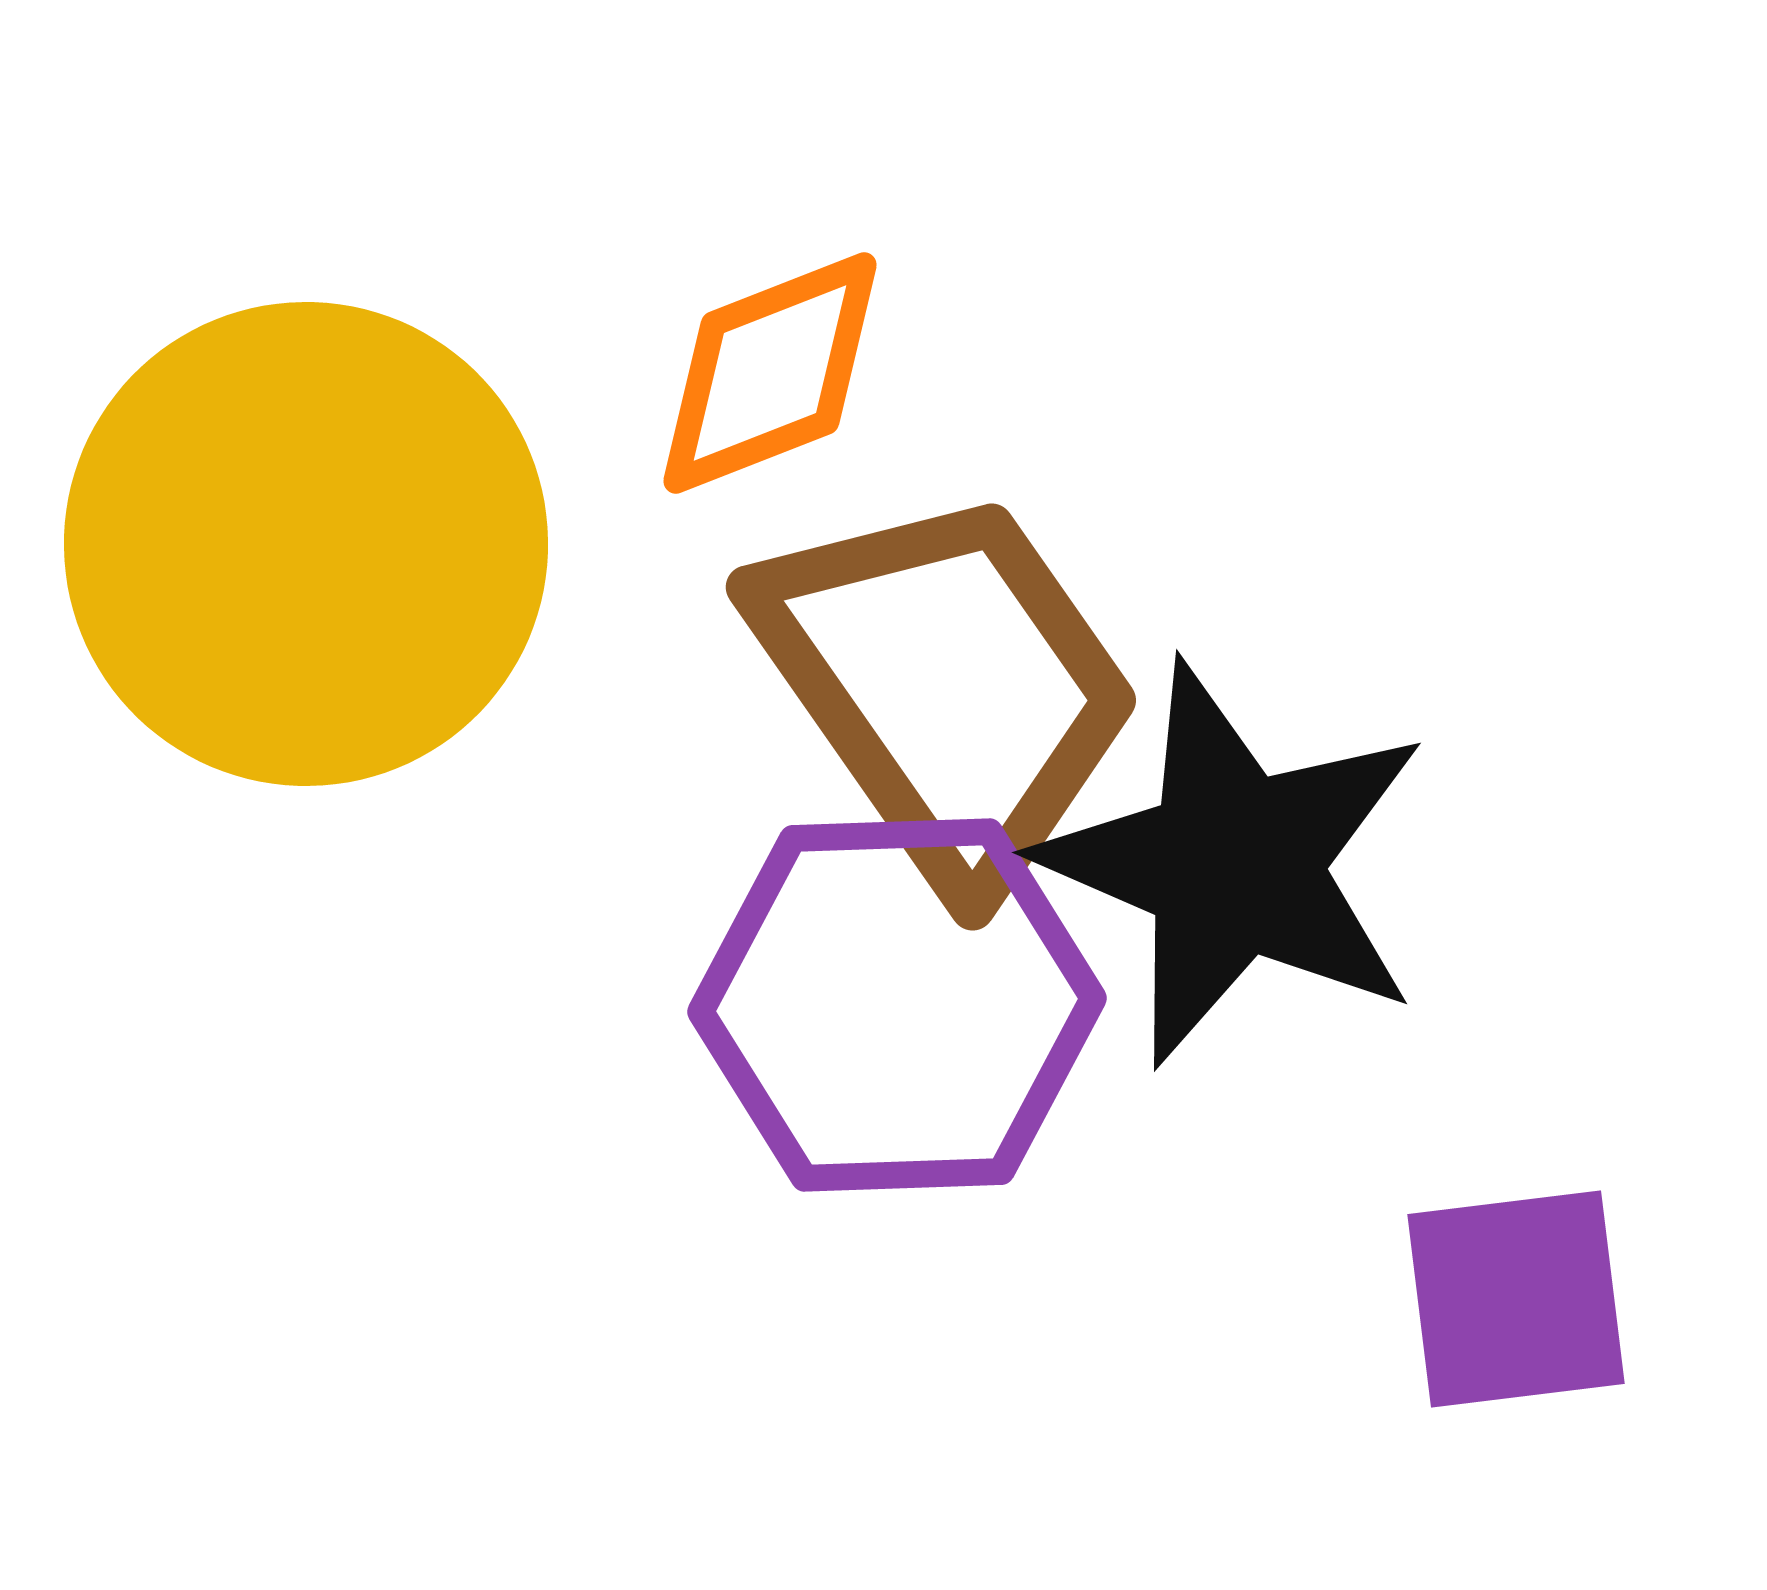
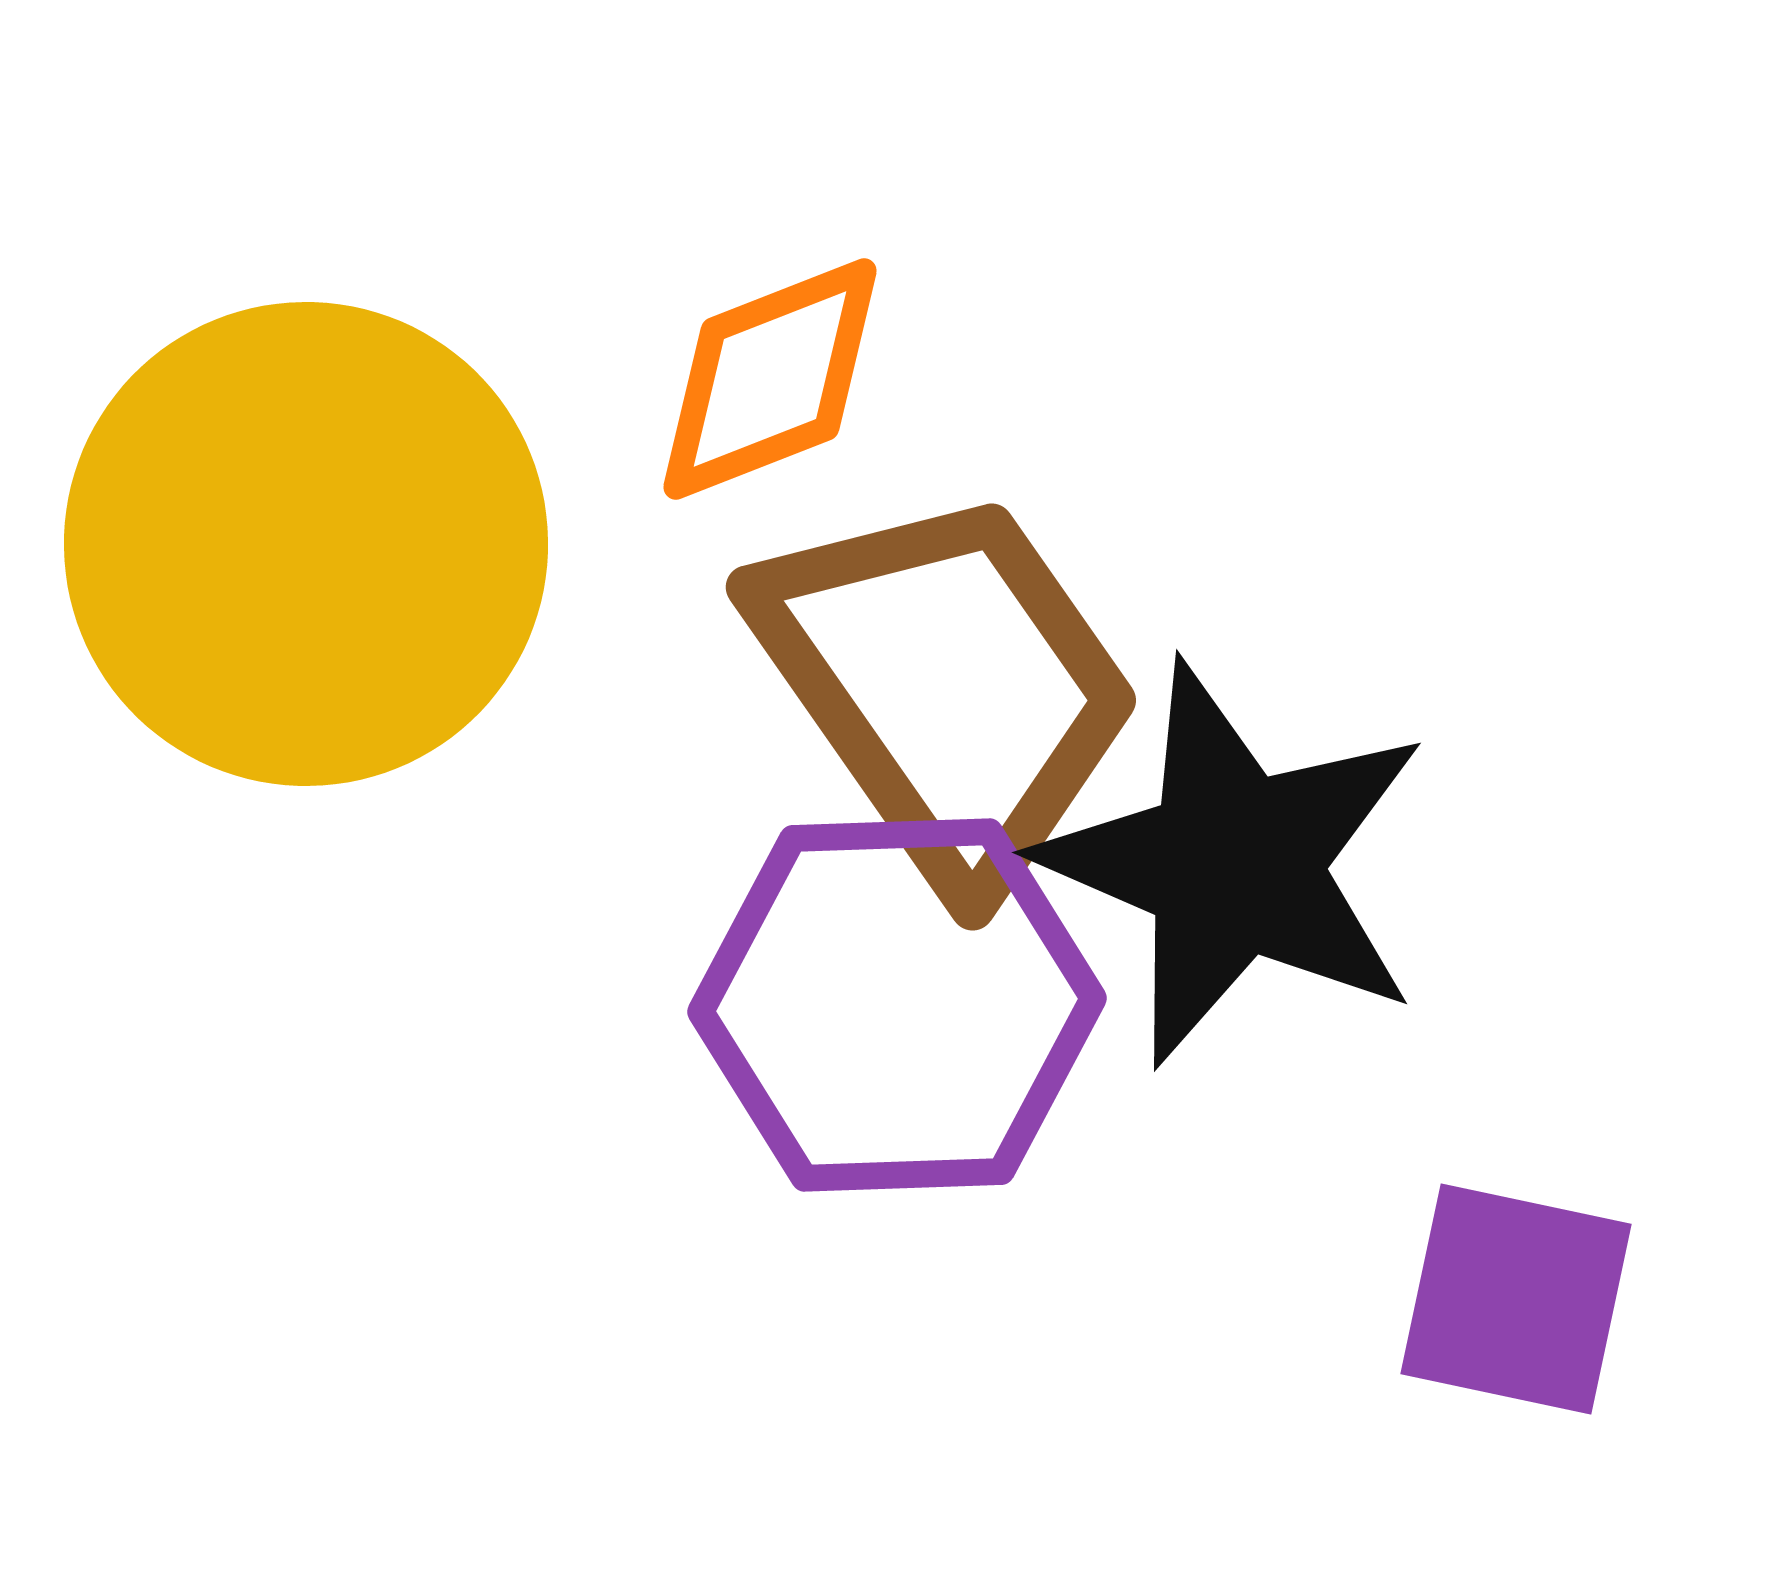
orange diamond: moved 6 px down
purple square: rotated 19 degrees clockwise
